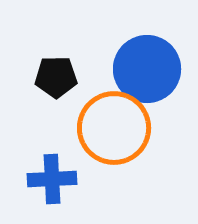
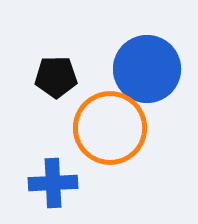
orange circle: moved 4 px left
blue cross: moved 1 px right, 4 px down
